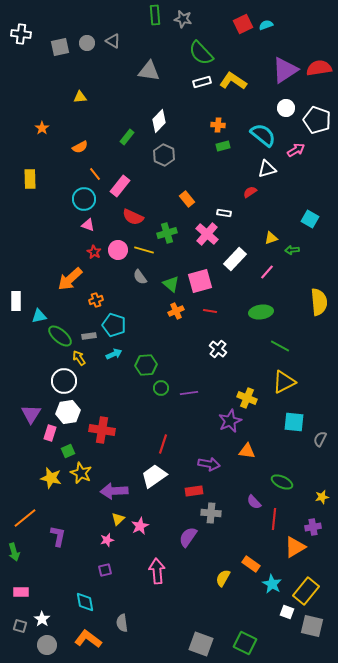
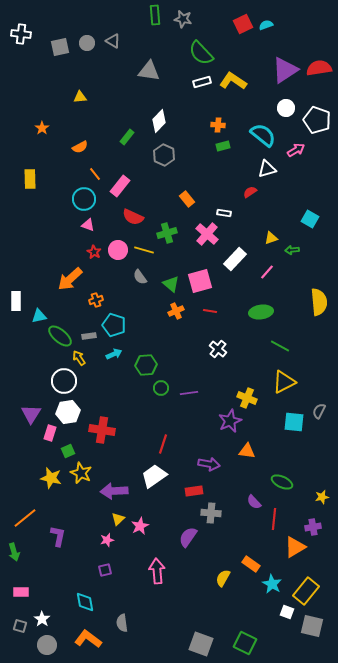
gray semicircle at (320, 439): moved 1 px left, 28 px up
